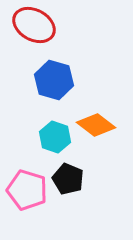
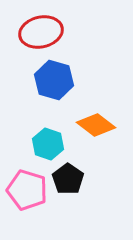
red ellipse: moved 7 px right, 7 px down; rotated 42 degrees counterclockwise
cyan hexagon: moved 7 px left, 7 px down
black pentagon: rotated 12 degrees clockwise
